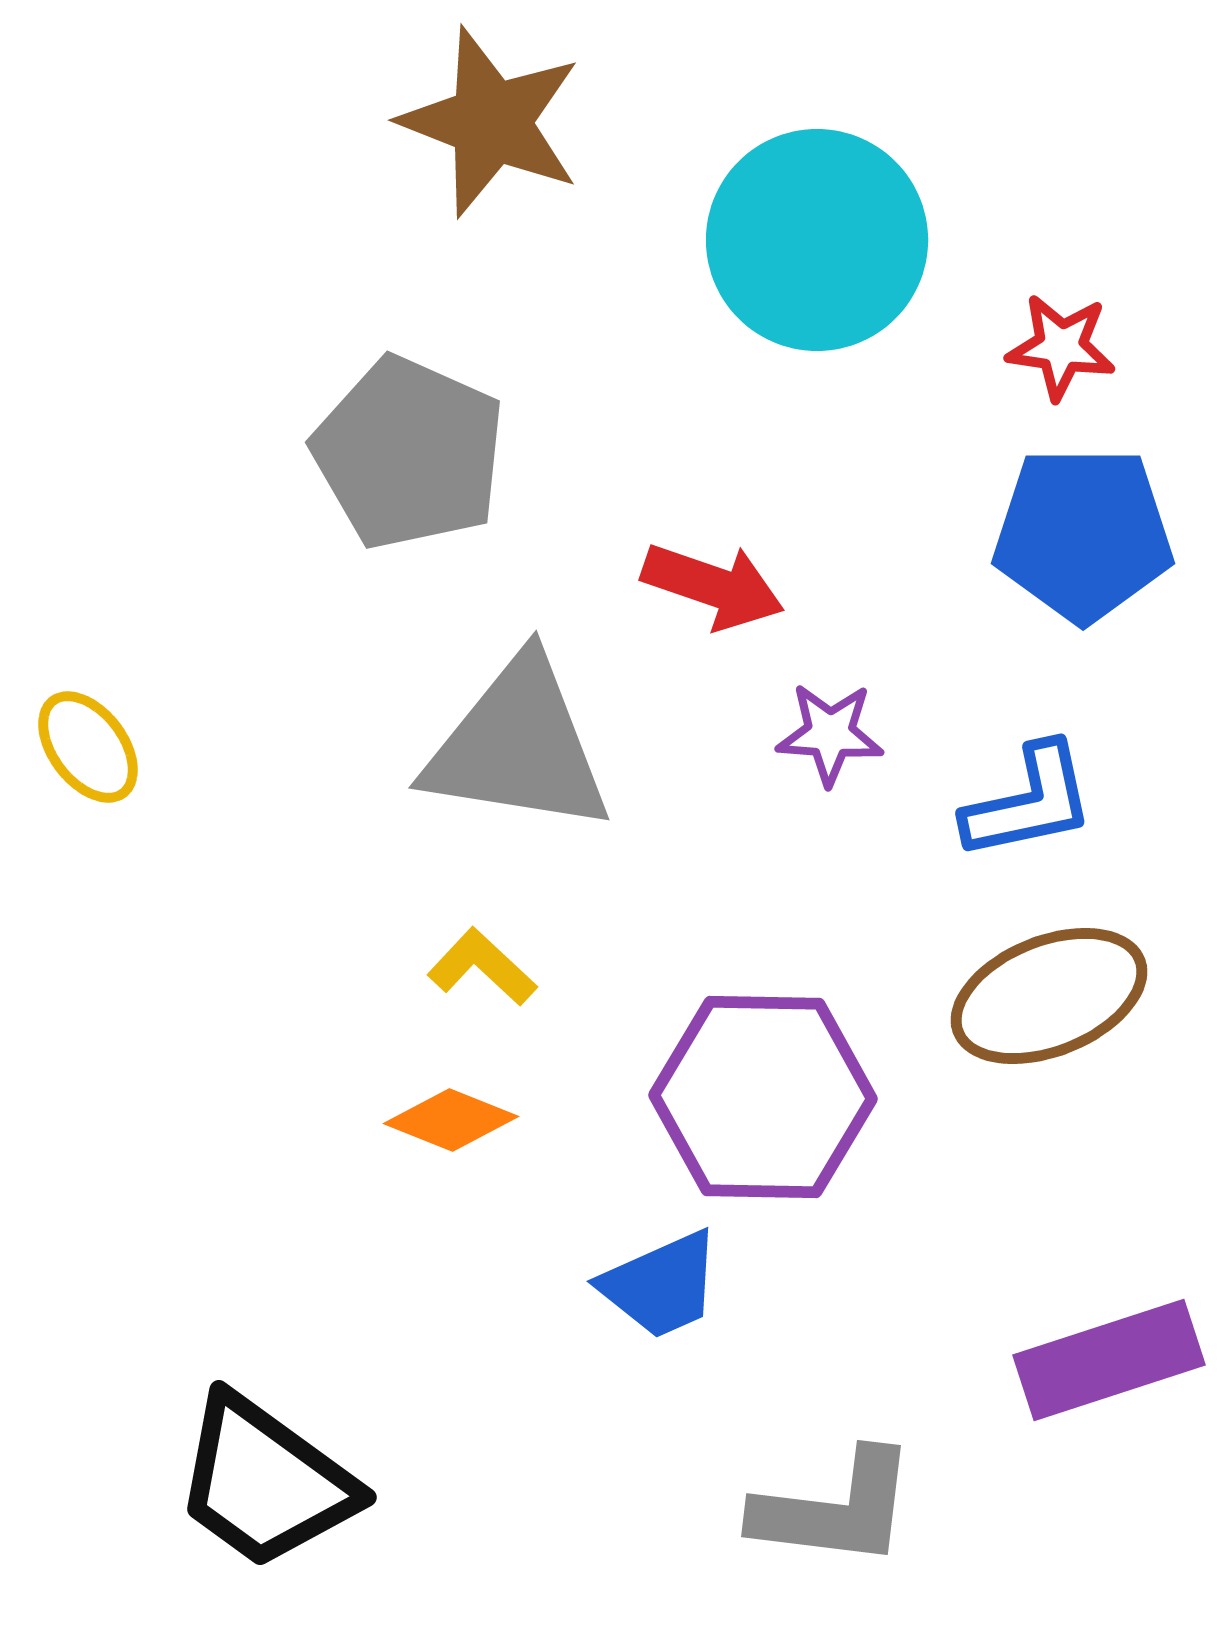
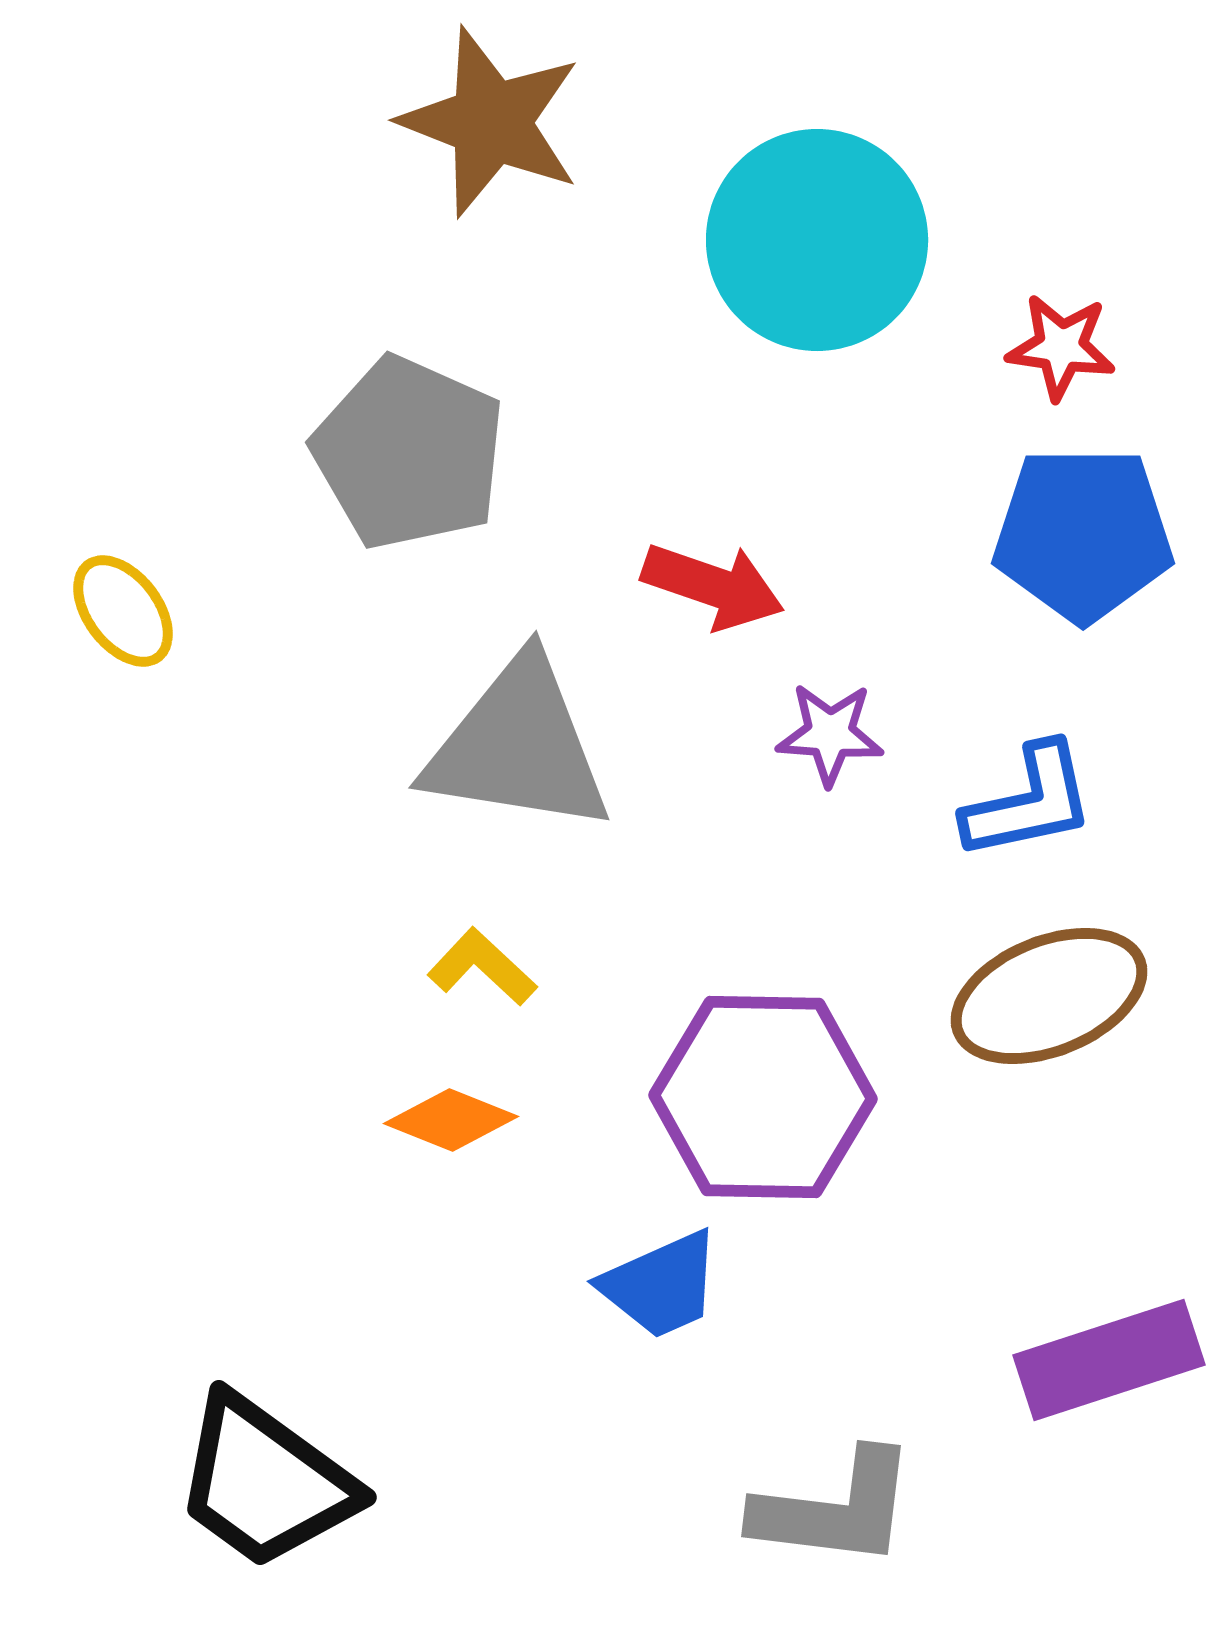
yellow ellipse: moved 35 px right, 136 px up
